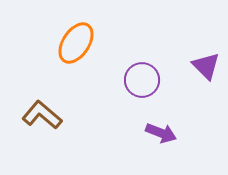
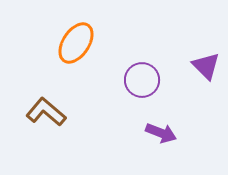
brown L-shape: moved 4 px right, 3 px up
